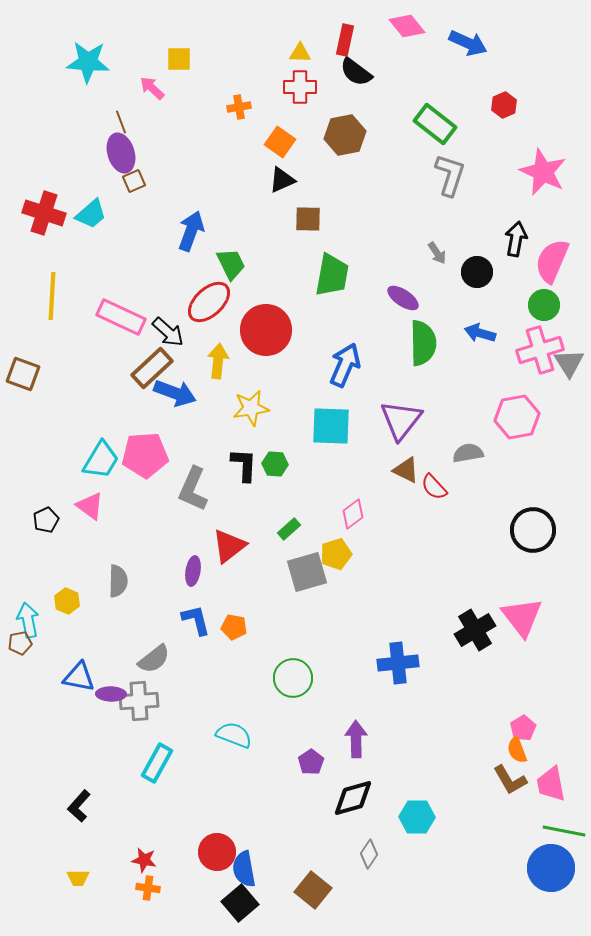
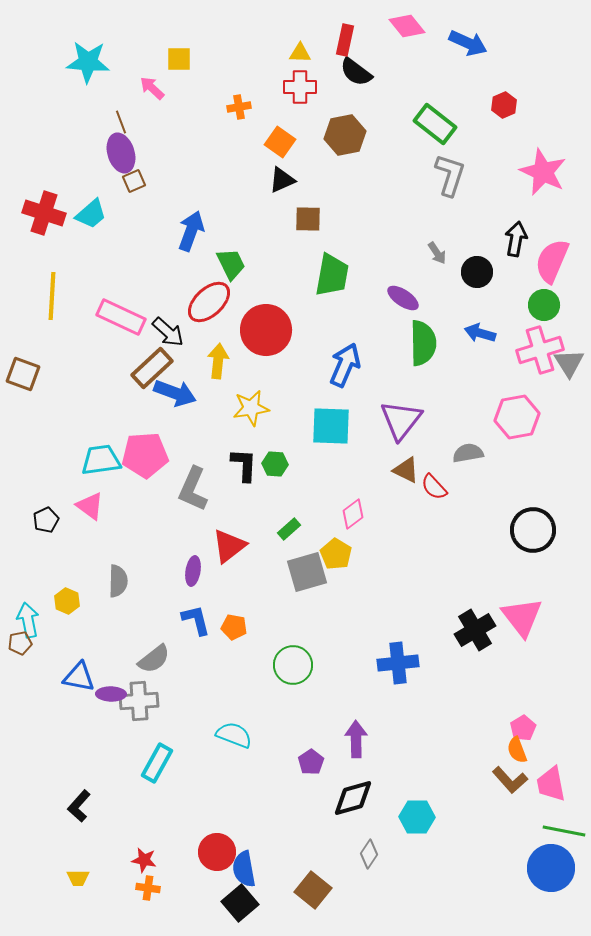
cyan trapezoid at (101, 460): rotated 129 degrees counterclockwise
yellow pentagon at (336, 554): rotated 24 degrees counterclockwise
green circle at (293, 678): moved 13 px up
brown L-shape at (510, 780): rotated 12 degrees counterclockwise
